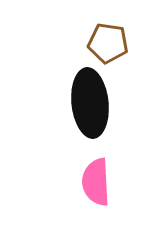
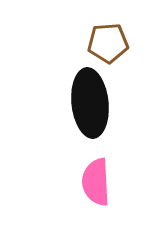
brown pentagon: rotated 12 degrees counterclockwise
